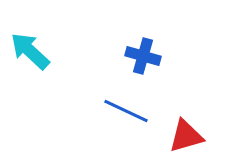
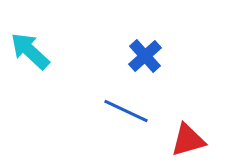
blue cross: moved 2 px right; rotated 32 degrees clockwise
red triangle: moved 2 px right, 4 px down
